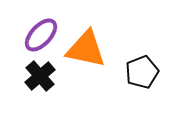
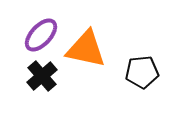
black pentagon: rotated 16 degrees clockwise
black cross: moved 2 px right
